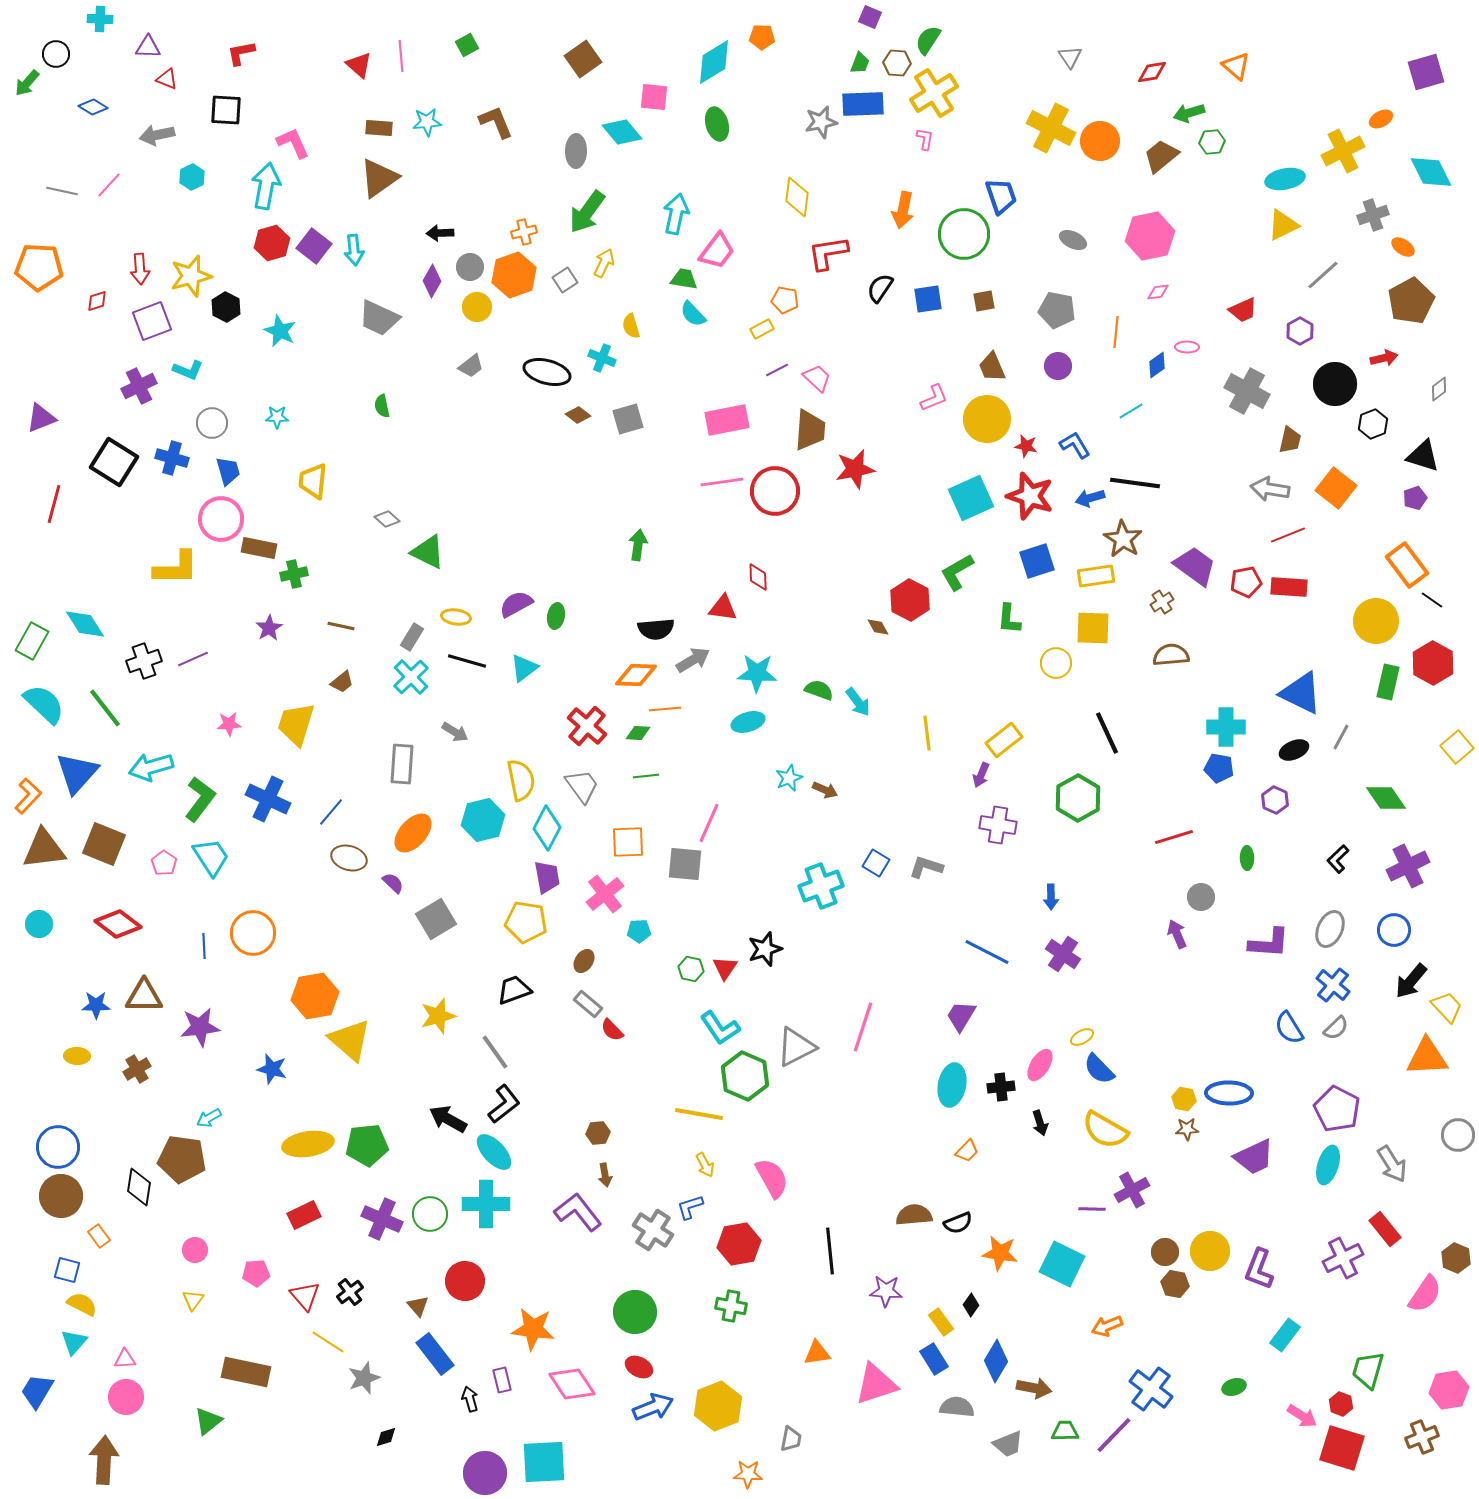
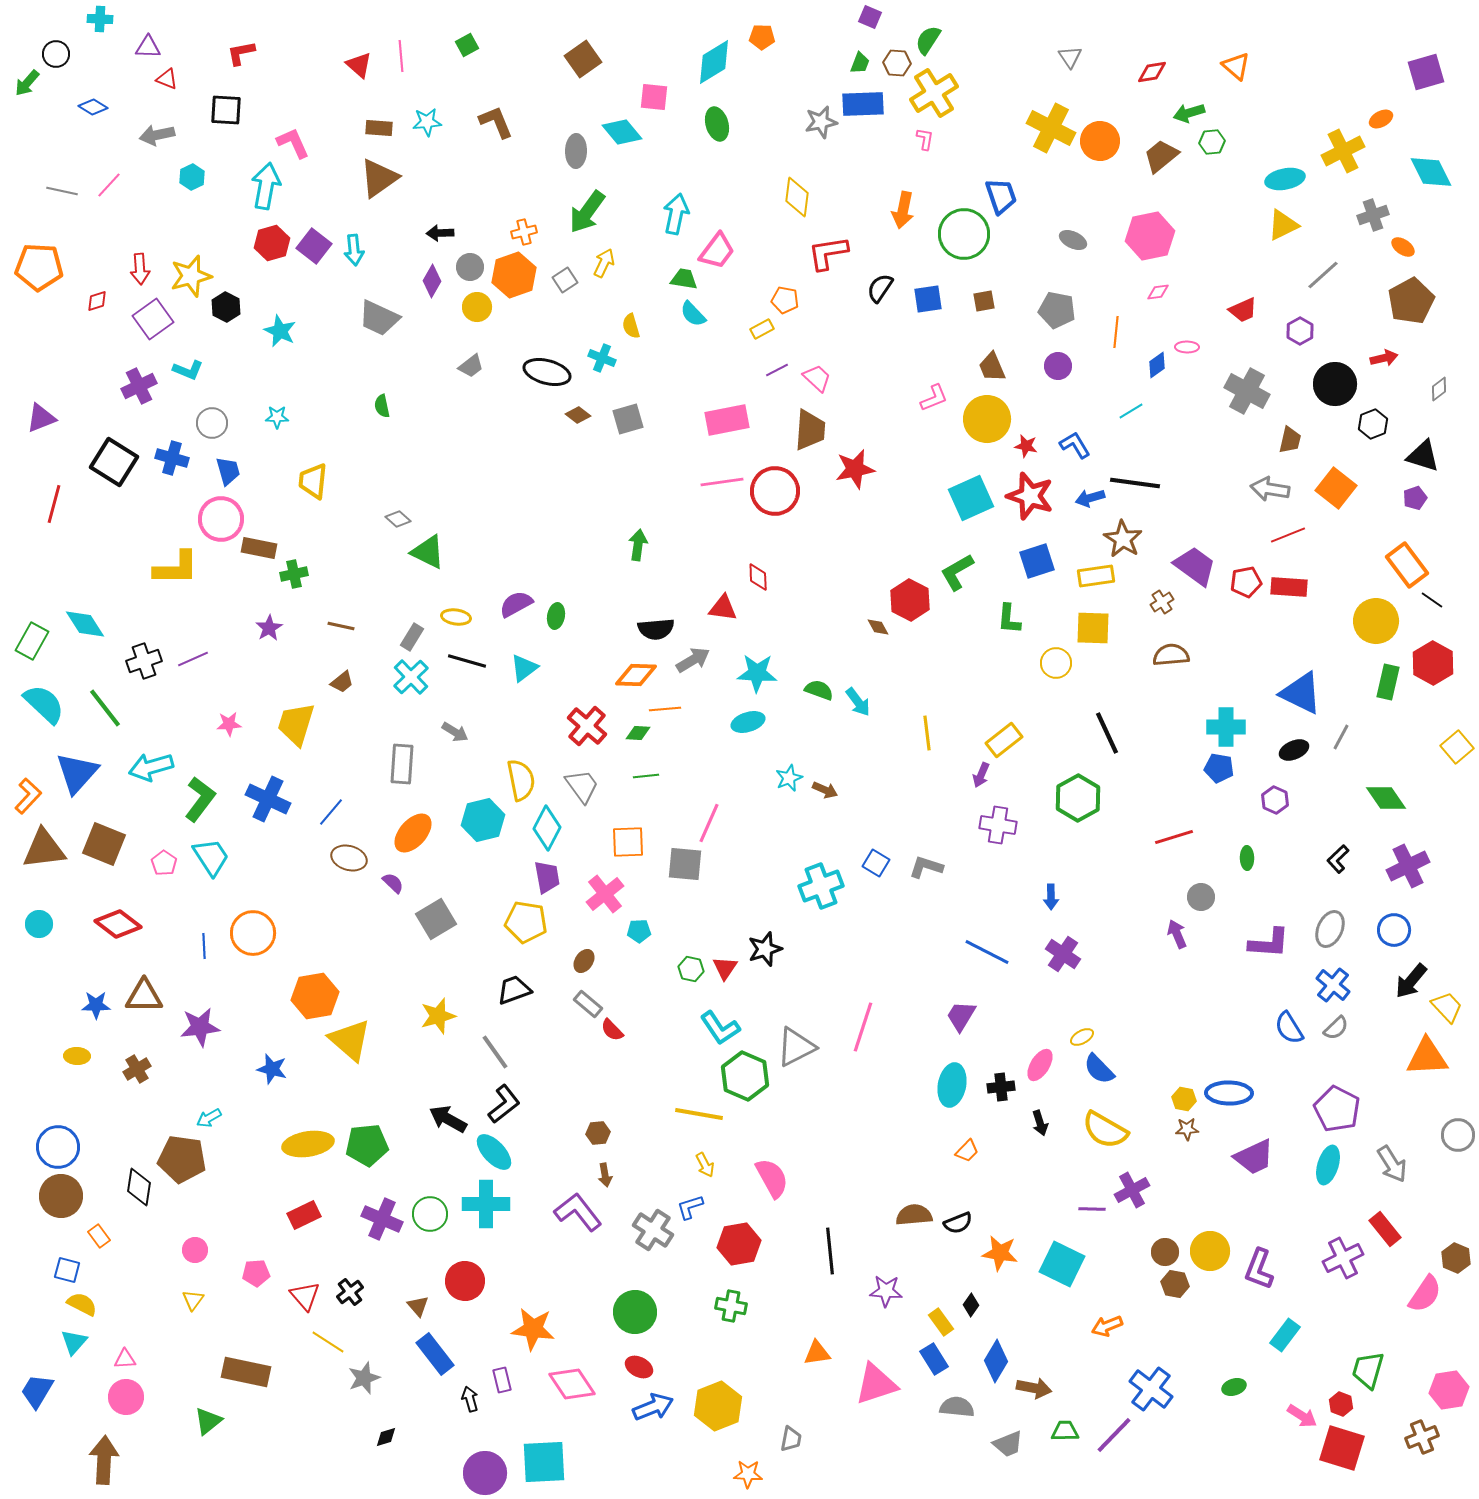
purple square at (152, 321): moved 1 px right, 2 px up; rotated 15 degrees counterclockwise
gray diamond at (387, 519): moved 11 px right
